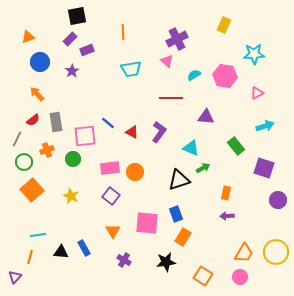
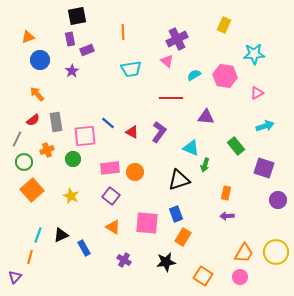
purple rectangle at (70, 39): rotated 56 degrees counterclockwise
blue circle at (40, 62): moved 2 px up
green arrow at (203, 168): moved 2 px right, 3 px up; rotated 136 degrees clockwise
orange triangle at (113, 231): moved 4 px up; rotated 28 degrees counterclockwise
cyan line at (38, 235): rotated 63 degrees counterclockwise
black triangle at (61, 252): moved 17 px up; rotated 28 degrees counterclockwise
